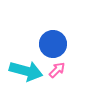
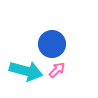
blue circle: moved 1 px left
